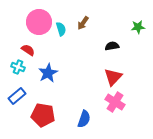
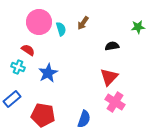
red triangle: moved 4 px left
blue rectangle: moved 5 px left, 3 px down
